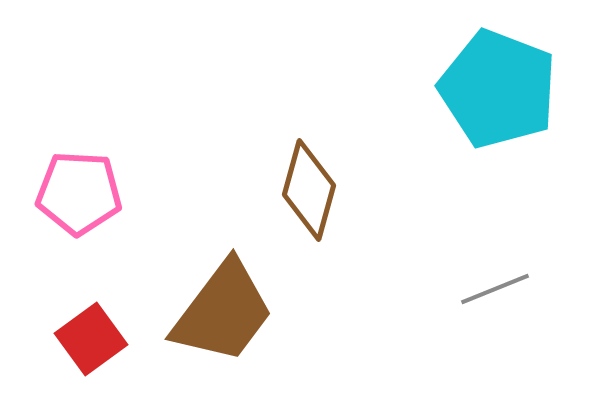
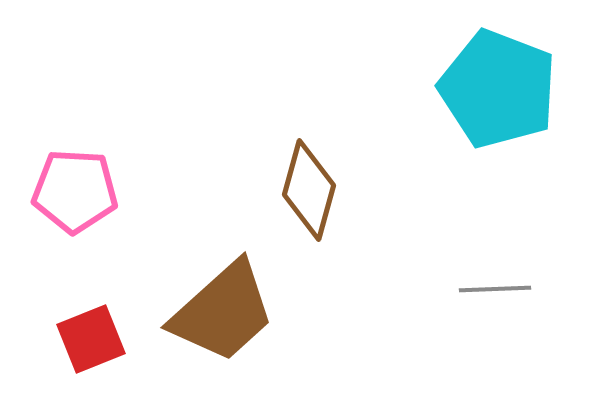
pink pentagon: moved 4 px left, 2 px up
gray line: rotated 20 degrees clockwise
brown trapezoid: rotated 11 degrees clockwise
red square: rotated 14 degrees clockwise
